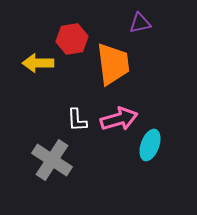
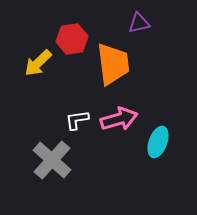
purple triangle: moved 1 px left
yellow arrow: rotated 44 degrees counterclockwise
white L-shape: rotated 85 degrees clockwise
cyan ellipse: moved 8 px right, 3 px up
gray cross: rotated 9 degrees clockwise
